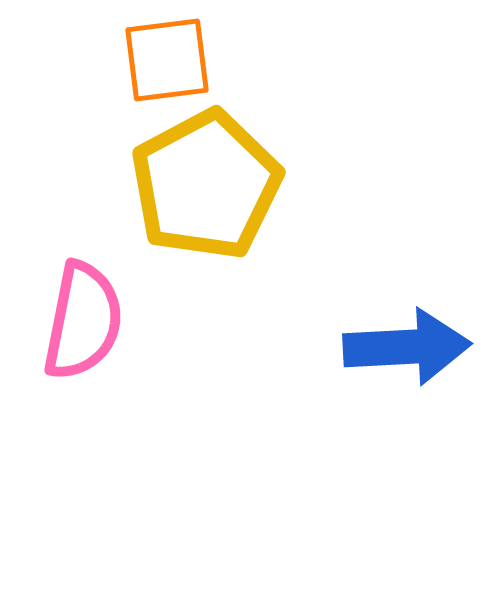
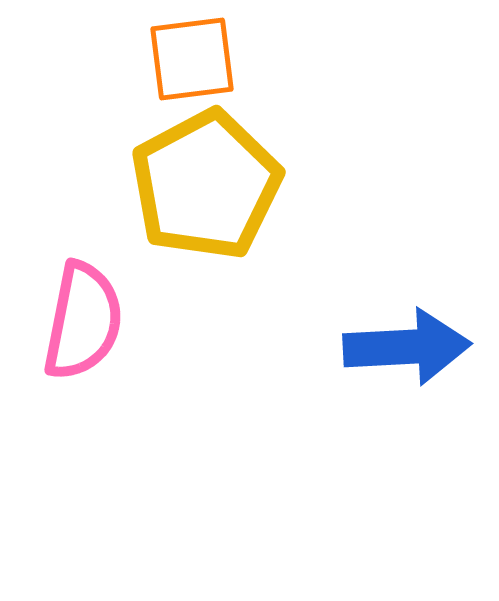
orange square: moved 25 px right, 1 px up
